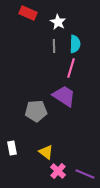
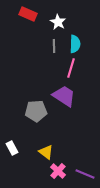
red rectangle: moved 1 px down
white rectangle: rotated 16 degrees counterclockwise
